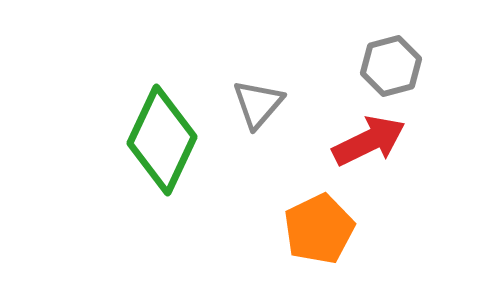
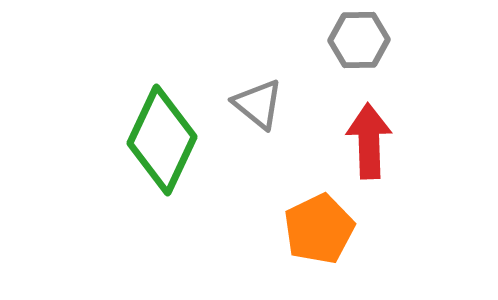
gray hexagon: moved 32 px left, 26 px up; rotated 14 degrees clockwise
gray triangle: rotated 32 degrees counterclockwise
red arrow: rotated 66 degrees counterclockwise
